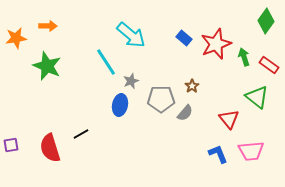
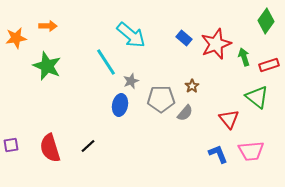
red rectangle: rotated 54 degrees counterclockwise
black line: moved 7 px right, 12 px down; rotated 14 degrees counterclockwise
